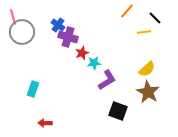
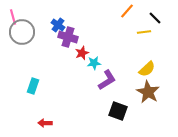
cyan rectangle: moved 3 px up
